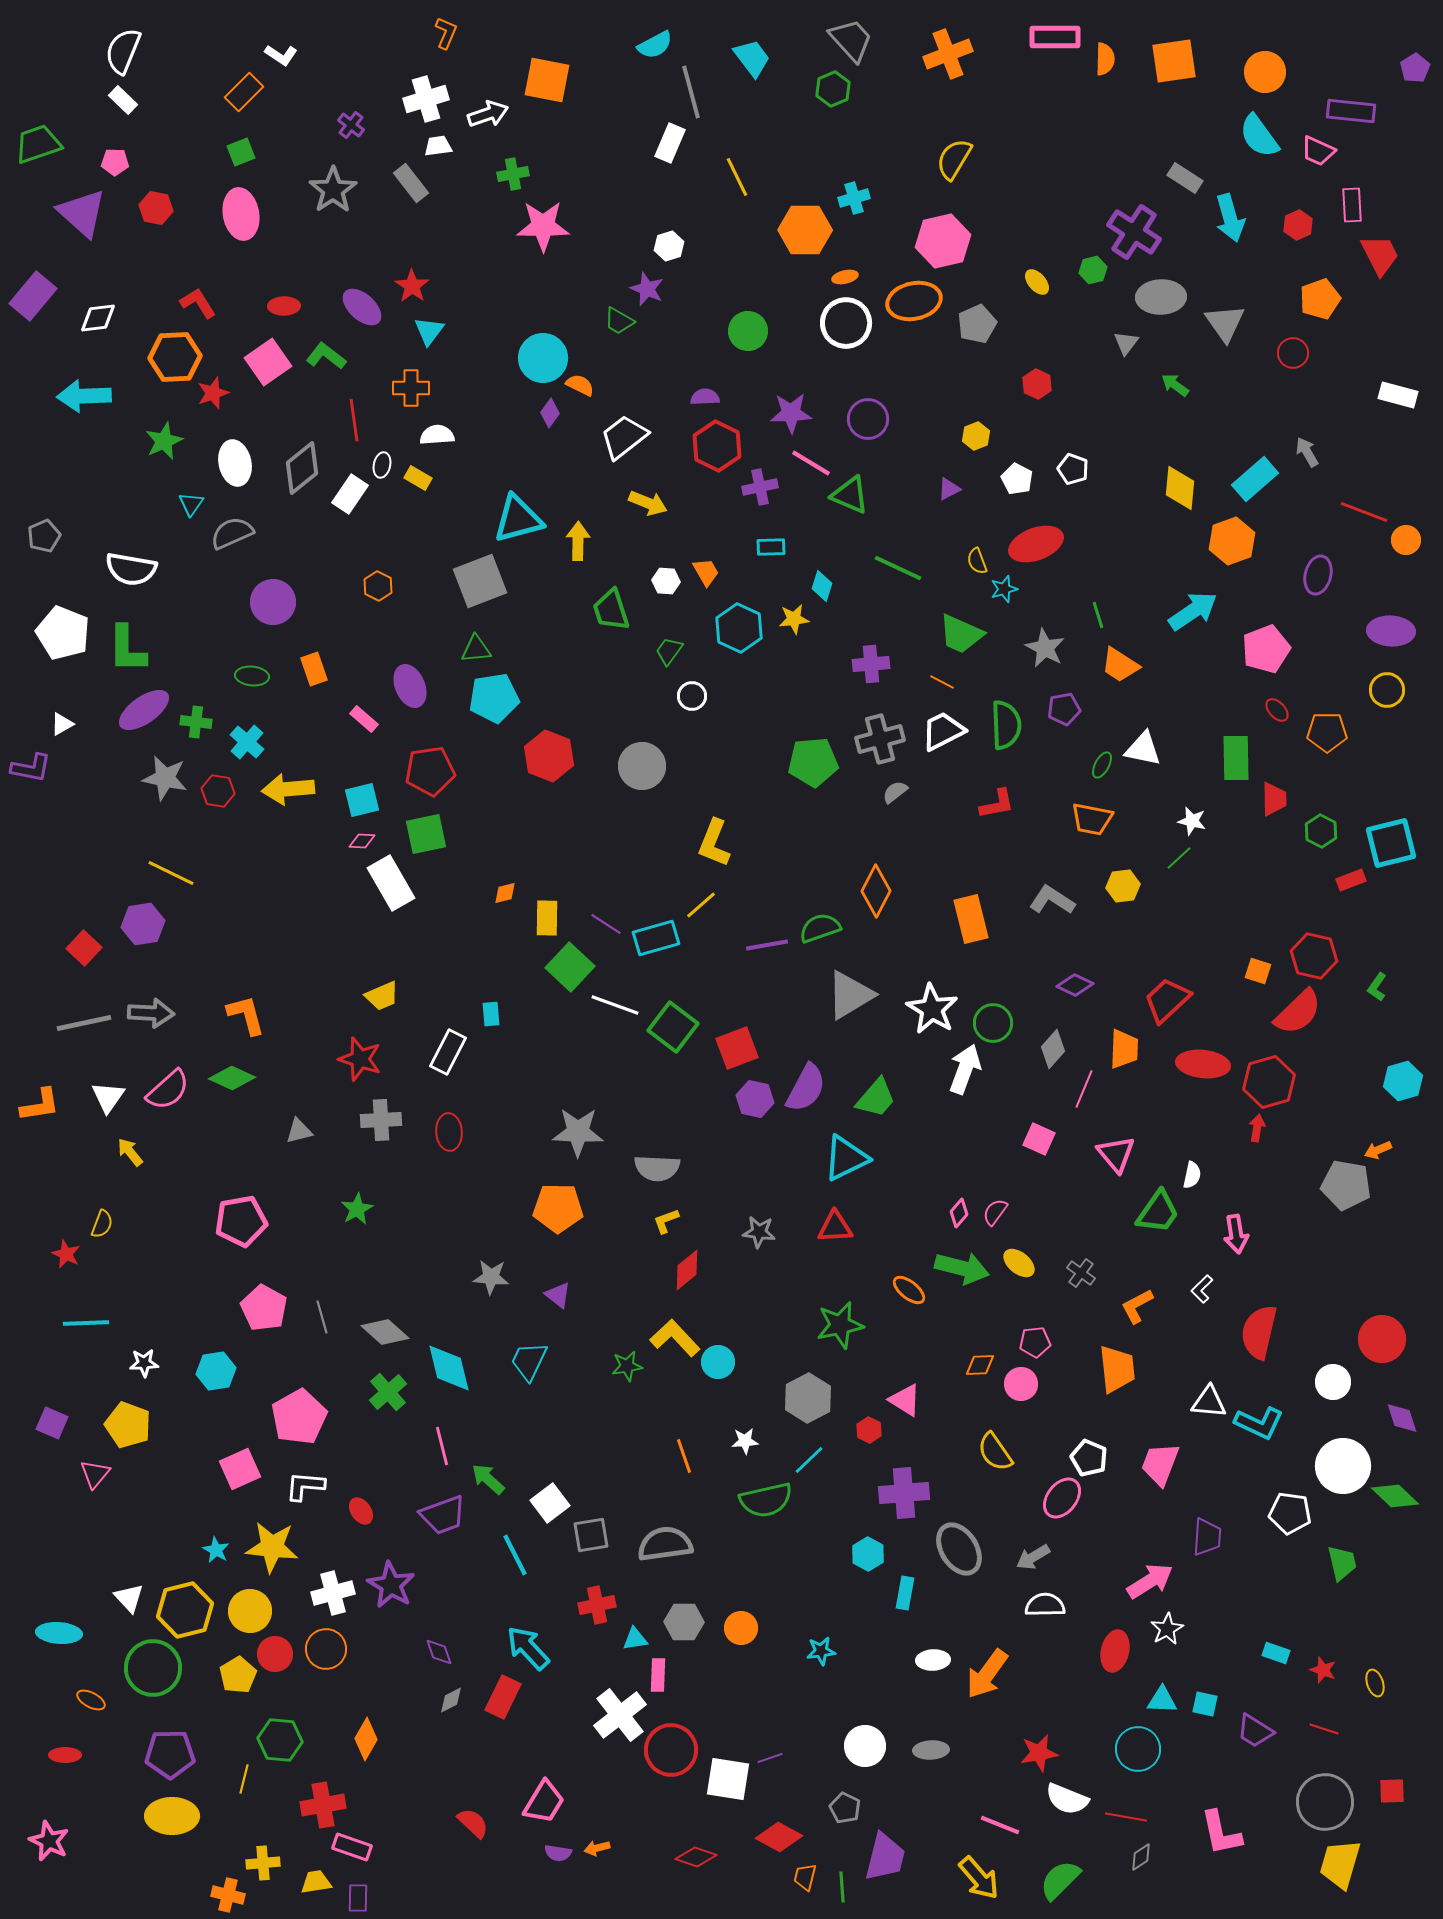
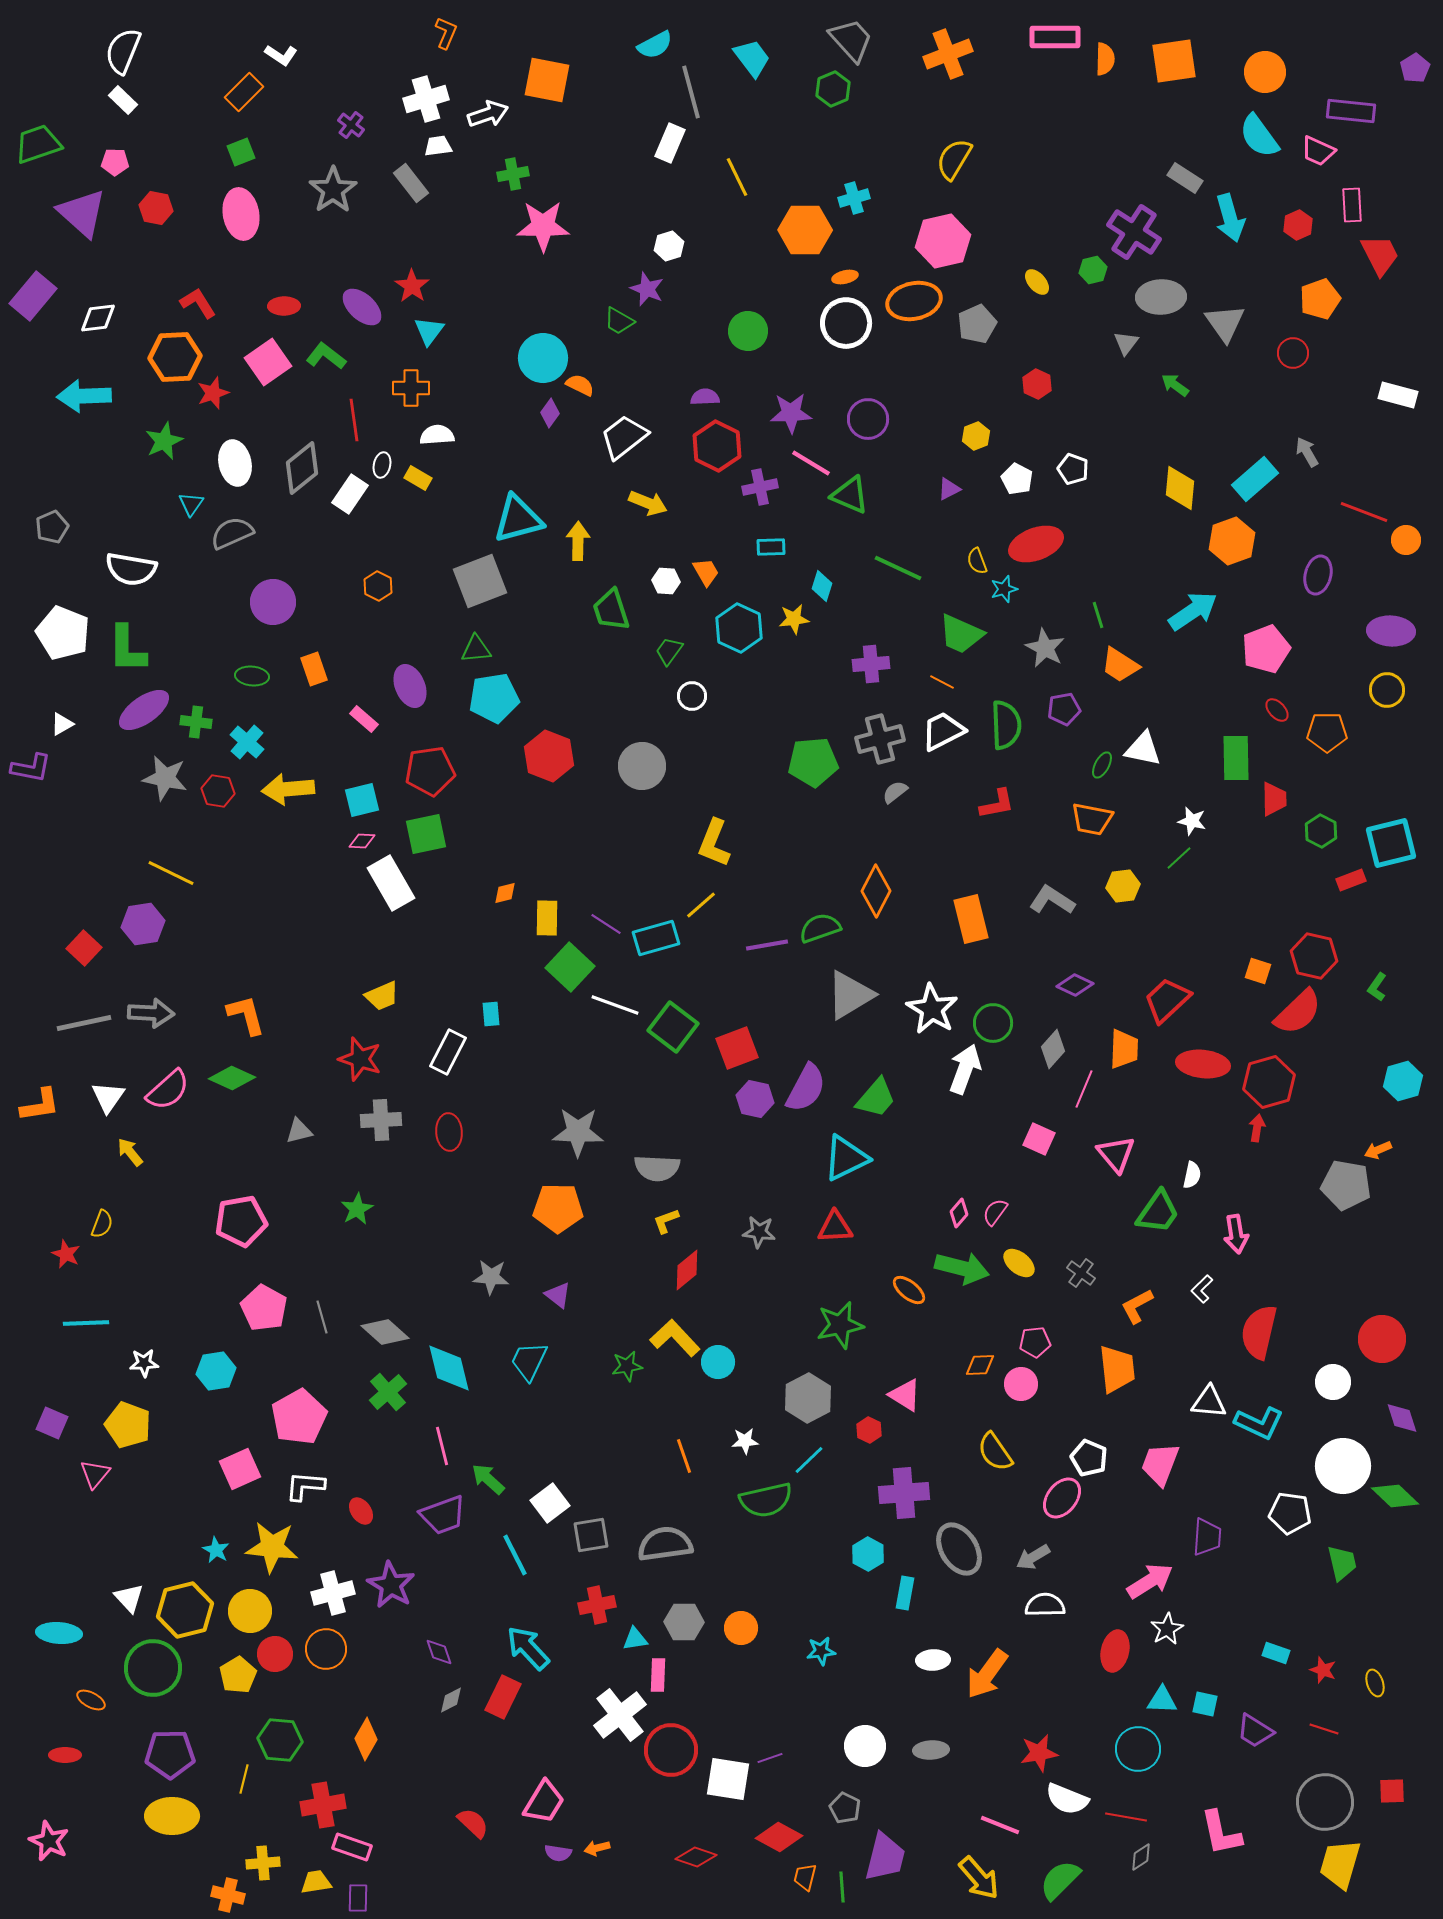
gray pentagon at (44, 536): moved 8 px right, 9 px up
pink triangle at (905, 1400): moved 5 px up
